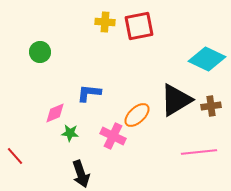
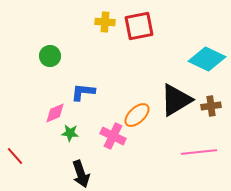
green circle: moved 10 px right, 4 px down
blue L-shape: moved 6 px left, 1 px up
